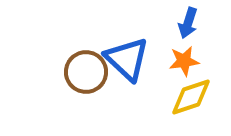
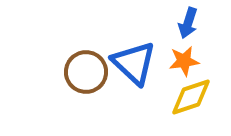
blue triangle: moved 7 px right, 4 px down
